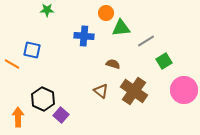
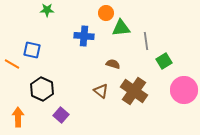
gray line: rotated 66 degrees counterclockwise
black hexagon: moved 1 px left, 10 px up
